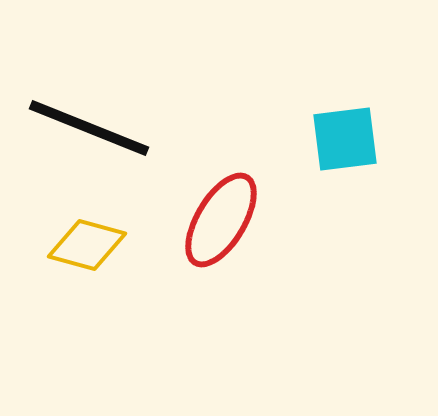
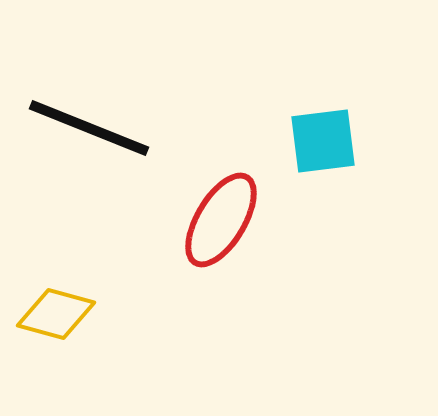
cyan square: moved 22 px left, 2 px down
yellow diamond: moved 31 px left, 69 px down
